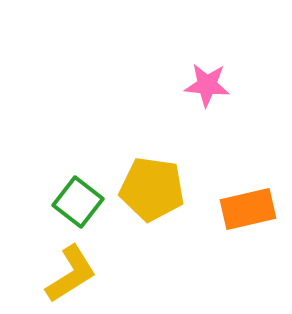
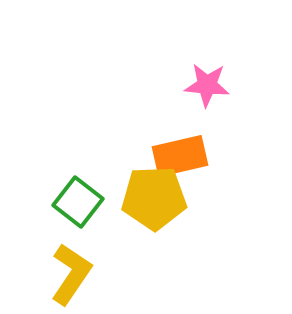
yellow pentagon: moved 2 px right, 9 px down; rotated 10 degrees counterclockwise
orange rectangle: moved 68 px left, 53 px up
yellow L-shape: rotated 24 degrees counterclockwise
